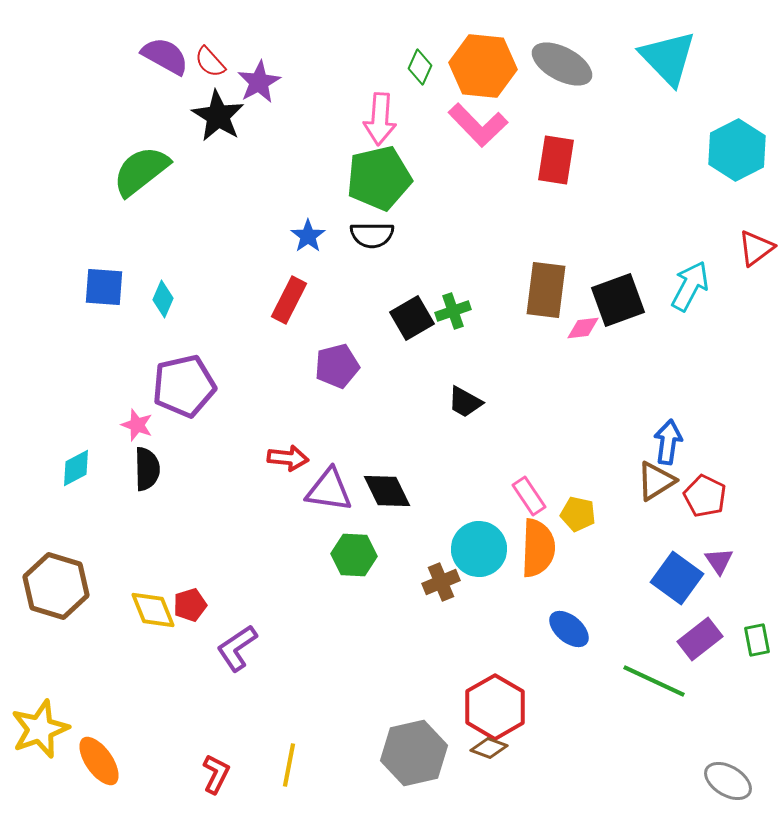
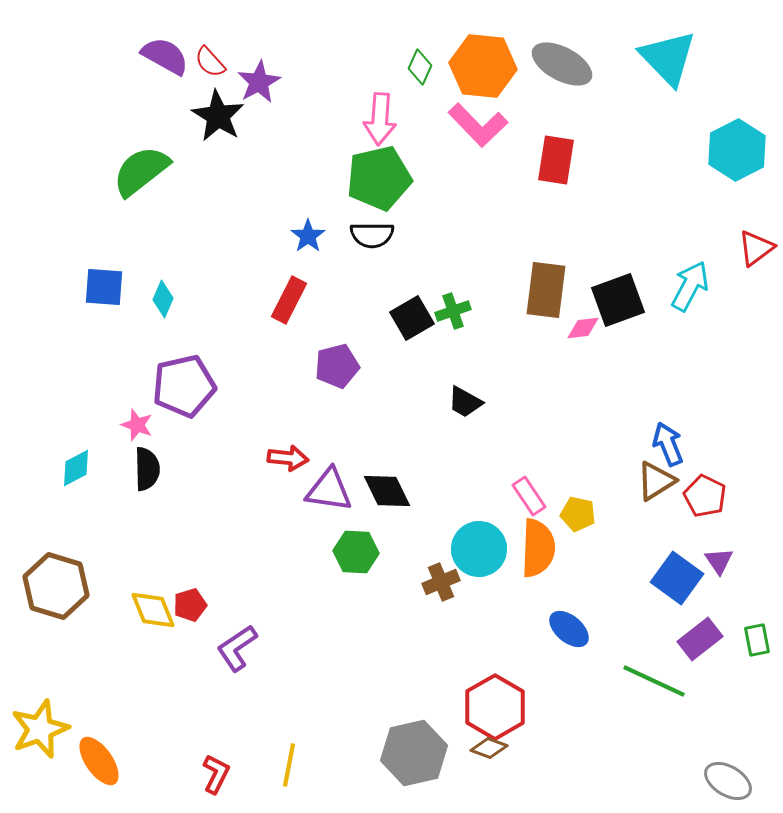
blue arrow at (668, 442): moved 2 px down; rotated 30 degrees counterclockwise
green hexagon at (354, 555): moved 2 px right, 3 px up
